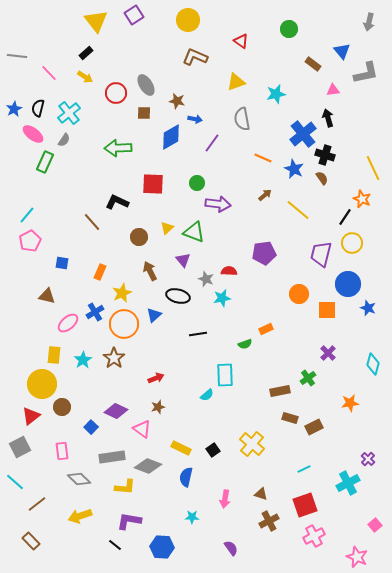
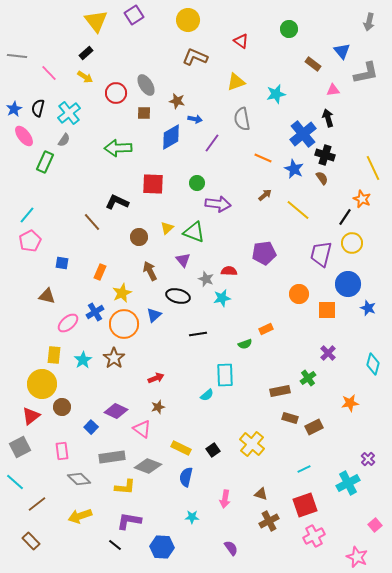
pink ellipse at (33, 134): moved 9 px left, 2 px down; rotated 15 degrees clockwise
